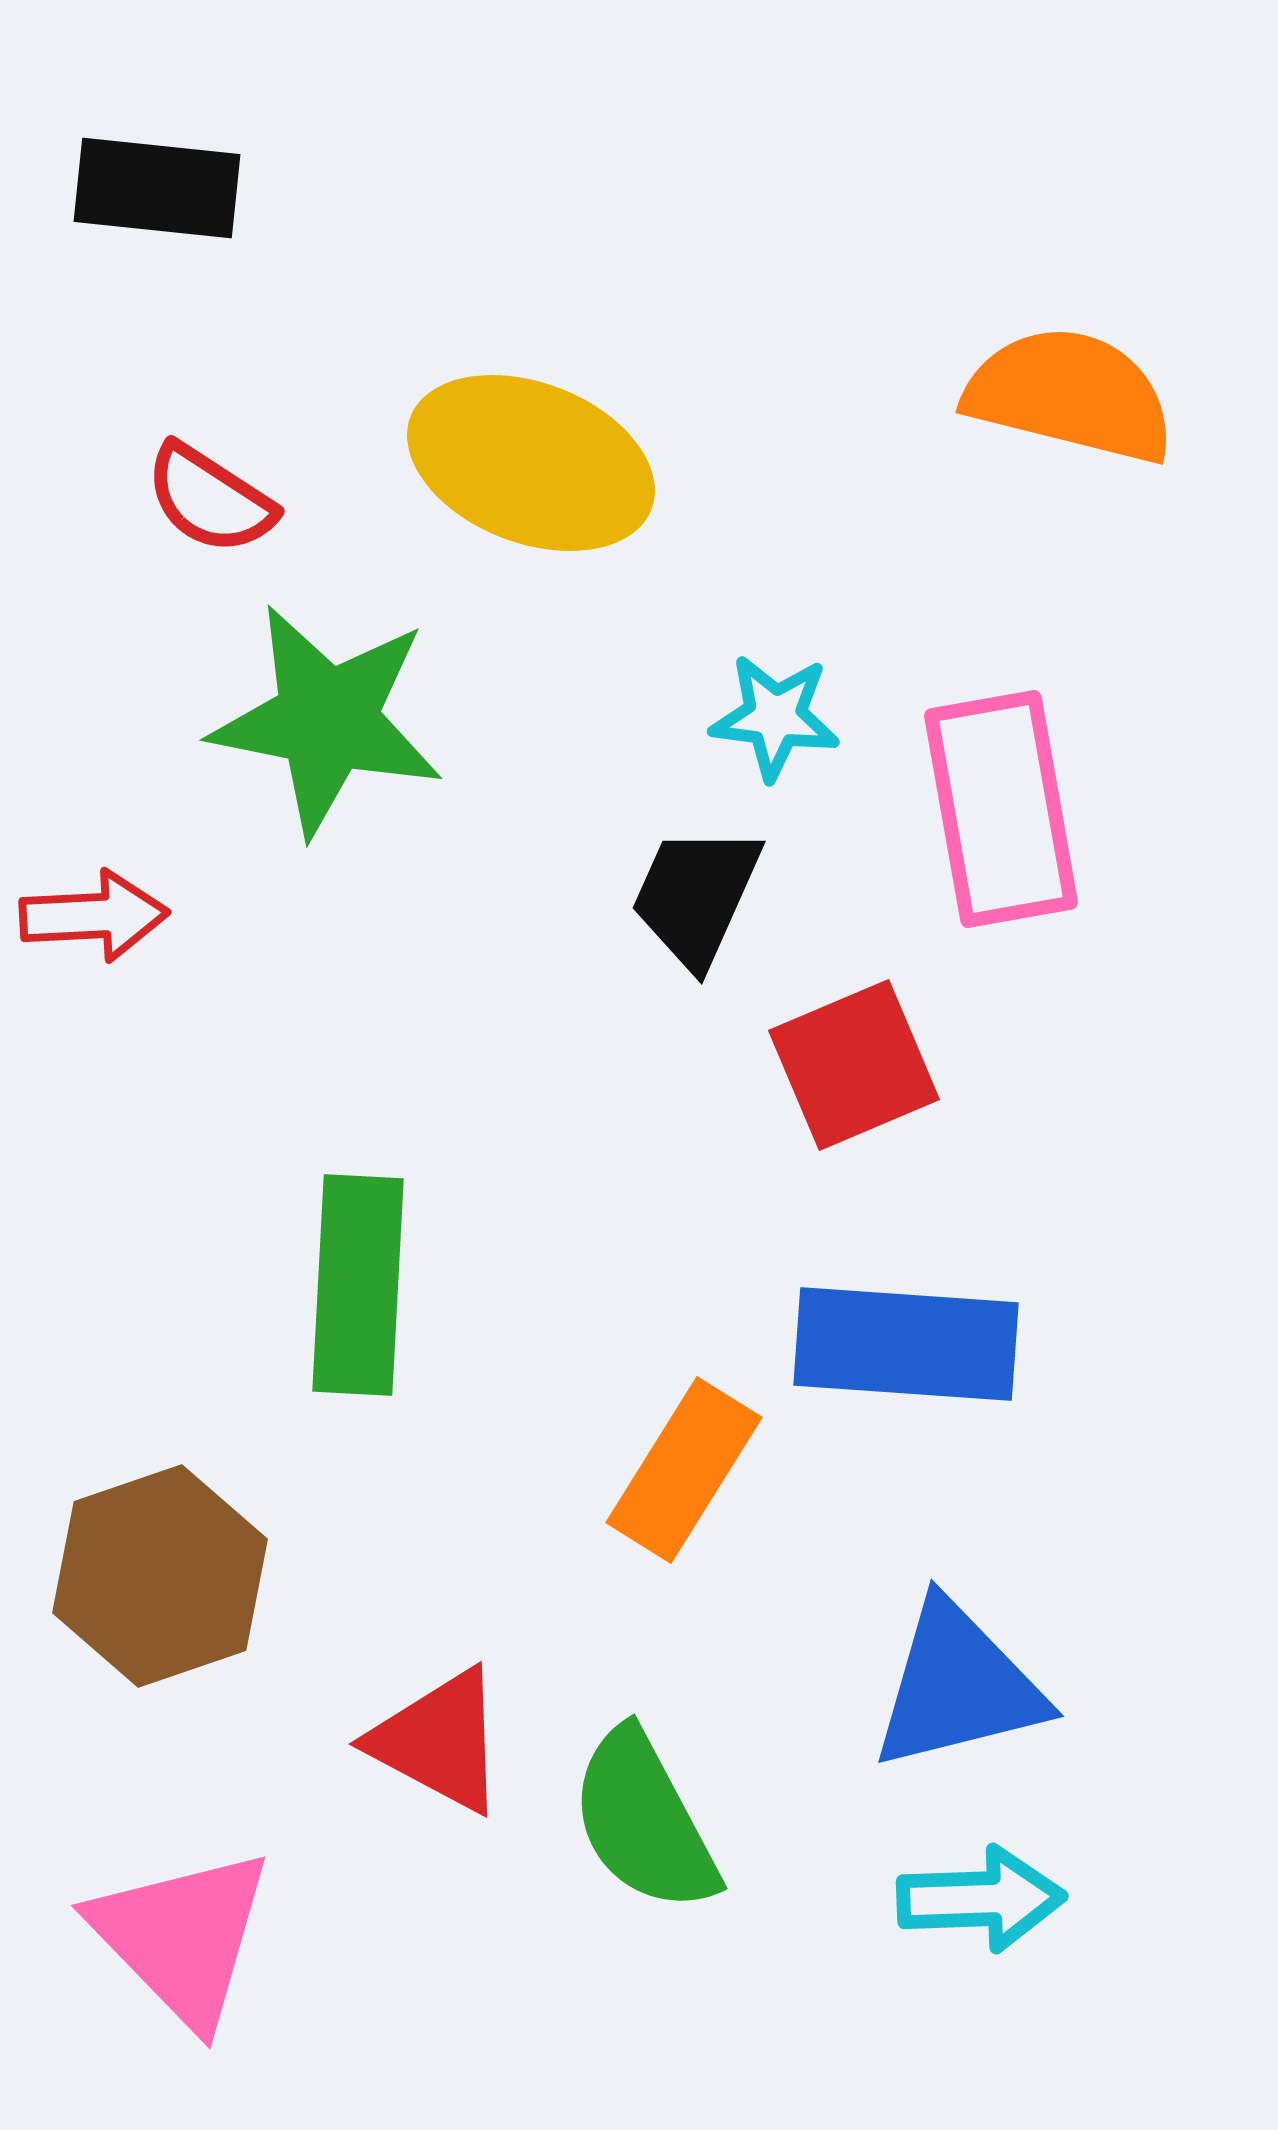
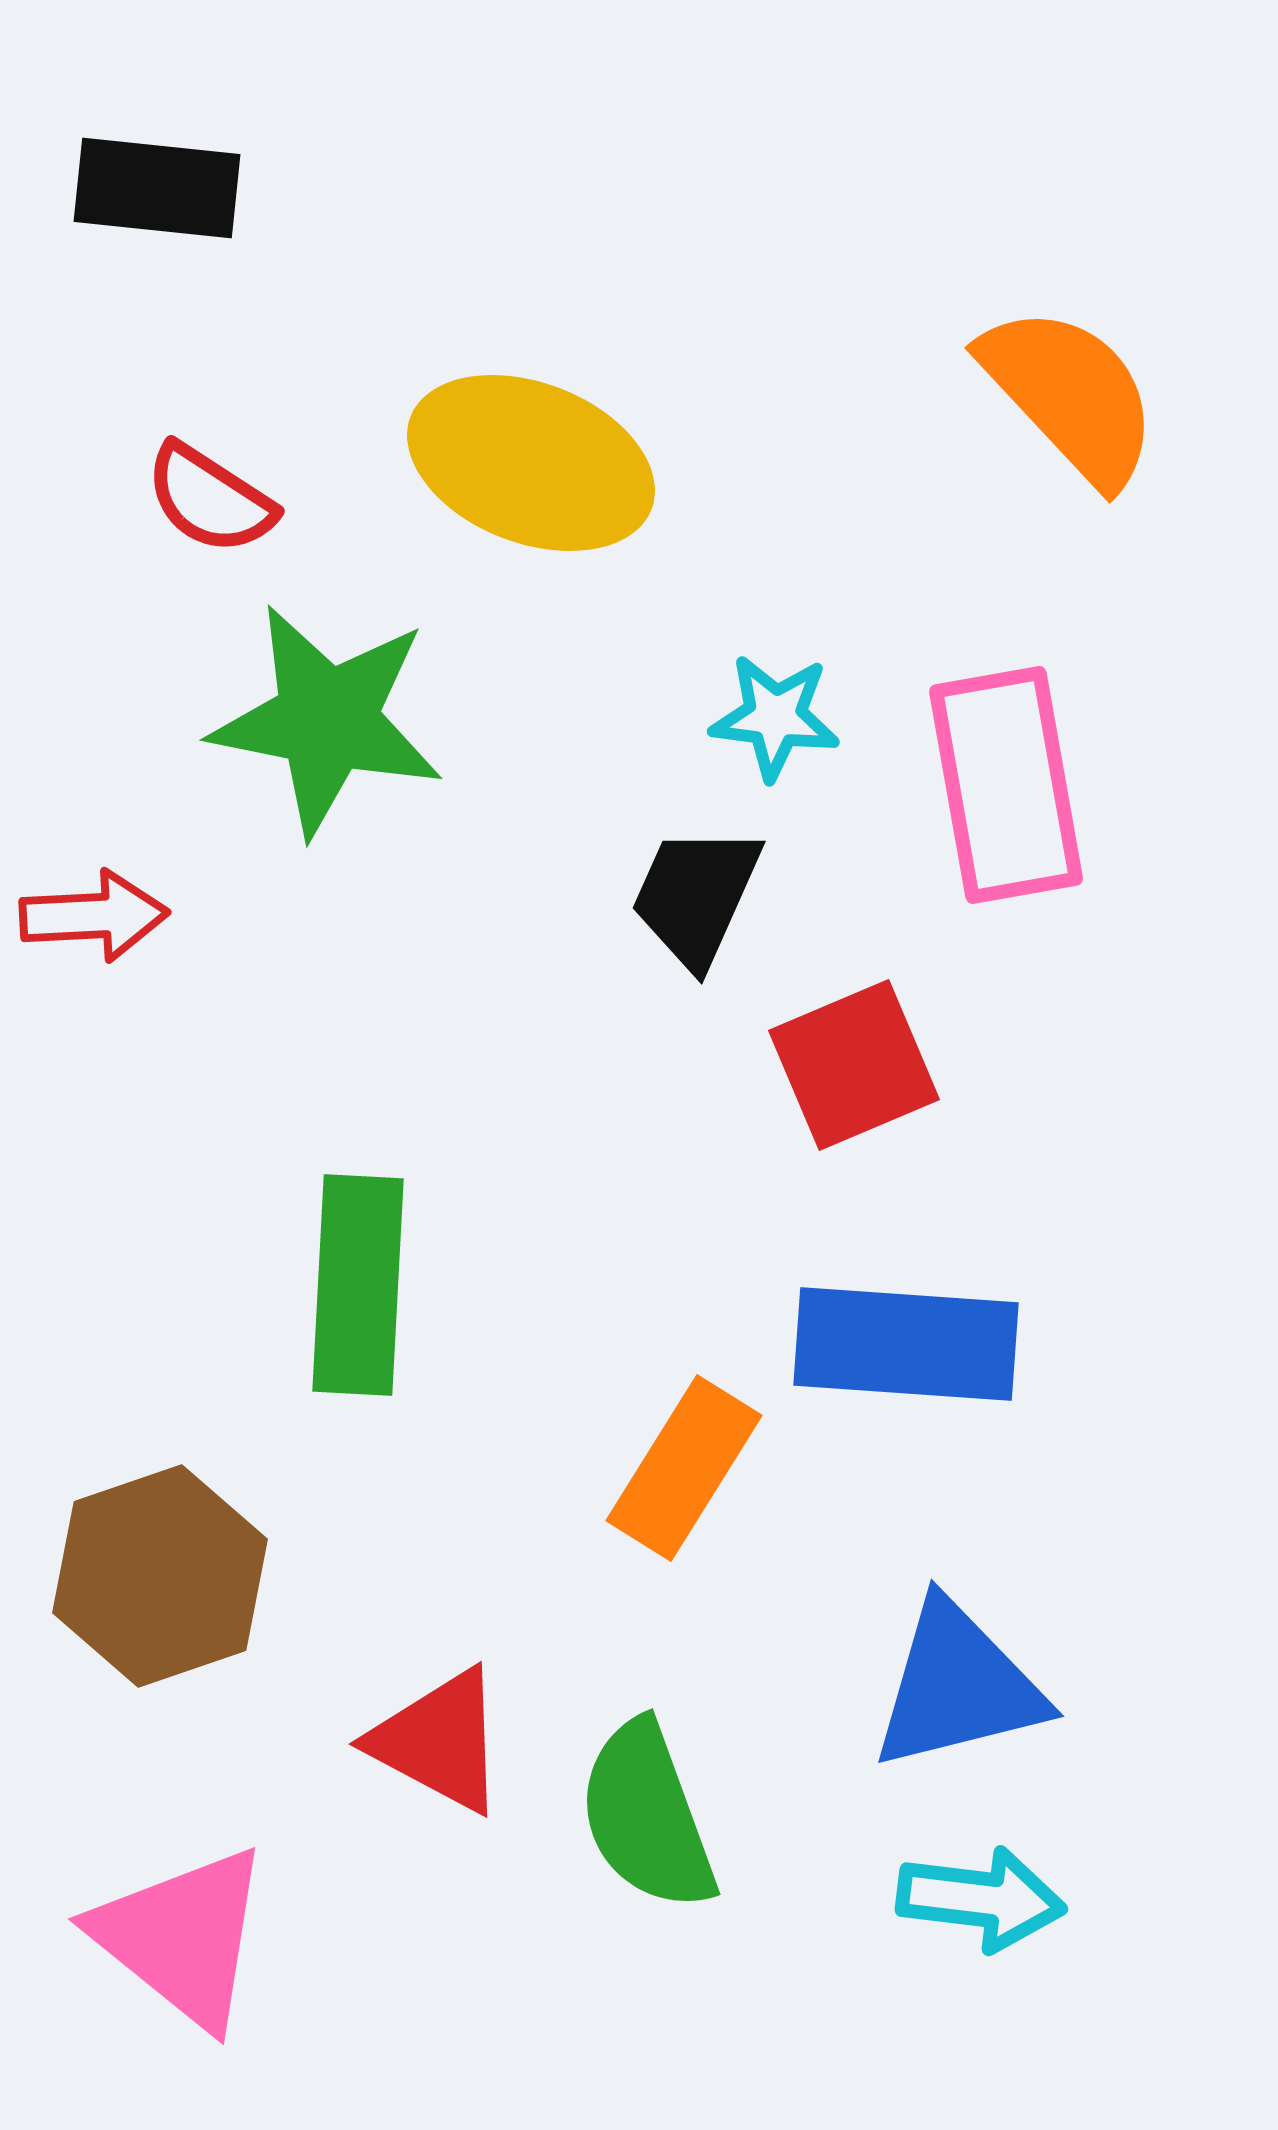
orange semicircle: rotated 33 degrees clockwise
pink rectangle: moved 5 px right, 24 px up
orange rectangle: moved 2 px up
green semicircle: moved 3 px right, 5 px up; rotated 8 degrees clockwise
cyan arrow: rotated 9 degrees clockwise
pink triangle: rotated 7 degrees counterclockwise
